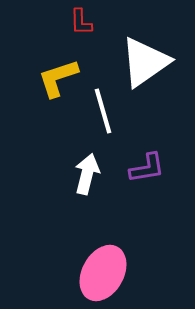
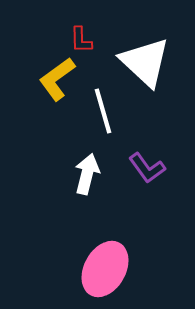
red L-shape: moved 18 px down
white triangle: rotated 42 degrees counterclockwise
yellow L-shape: moved 1 px left, 1 px down; rotated 18 degrees counterclockwise
purple L-shape: rotated 63 degrees clockwise
pink ellipse: moved 2 px right, 4 px up
